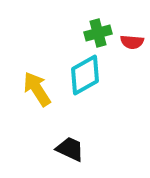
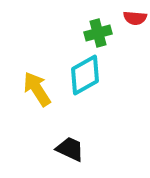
red semicircle: moved 3 px right, 24 px up
